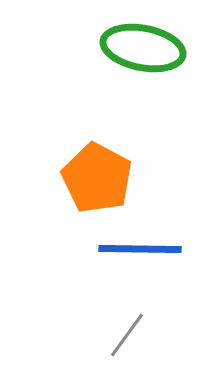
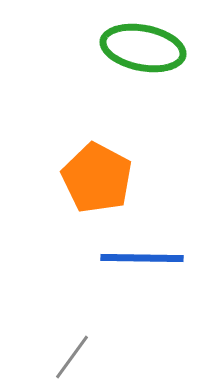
blue line: moved 2 px right, 9 px down
gray line: moved 55 px left, 22 px down
